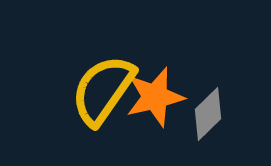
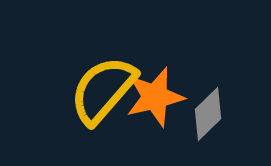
yellow semicircle: rotated 6 degrees clockwise
